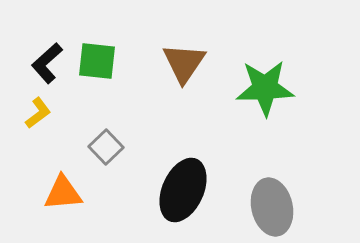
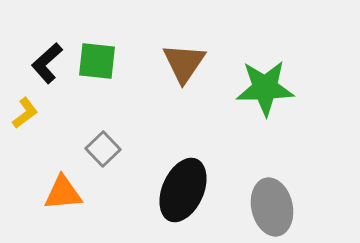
yellow L-shape: moved 13 px left
gray square: moved 3 px left, 2 px down
